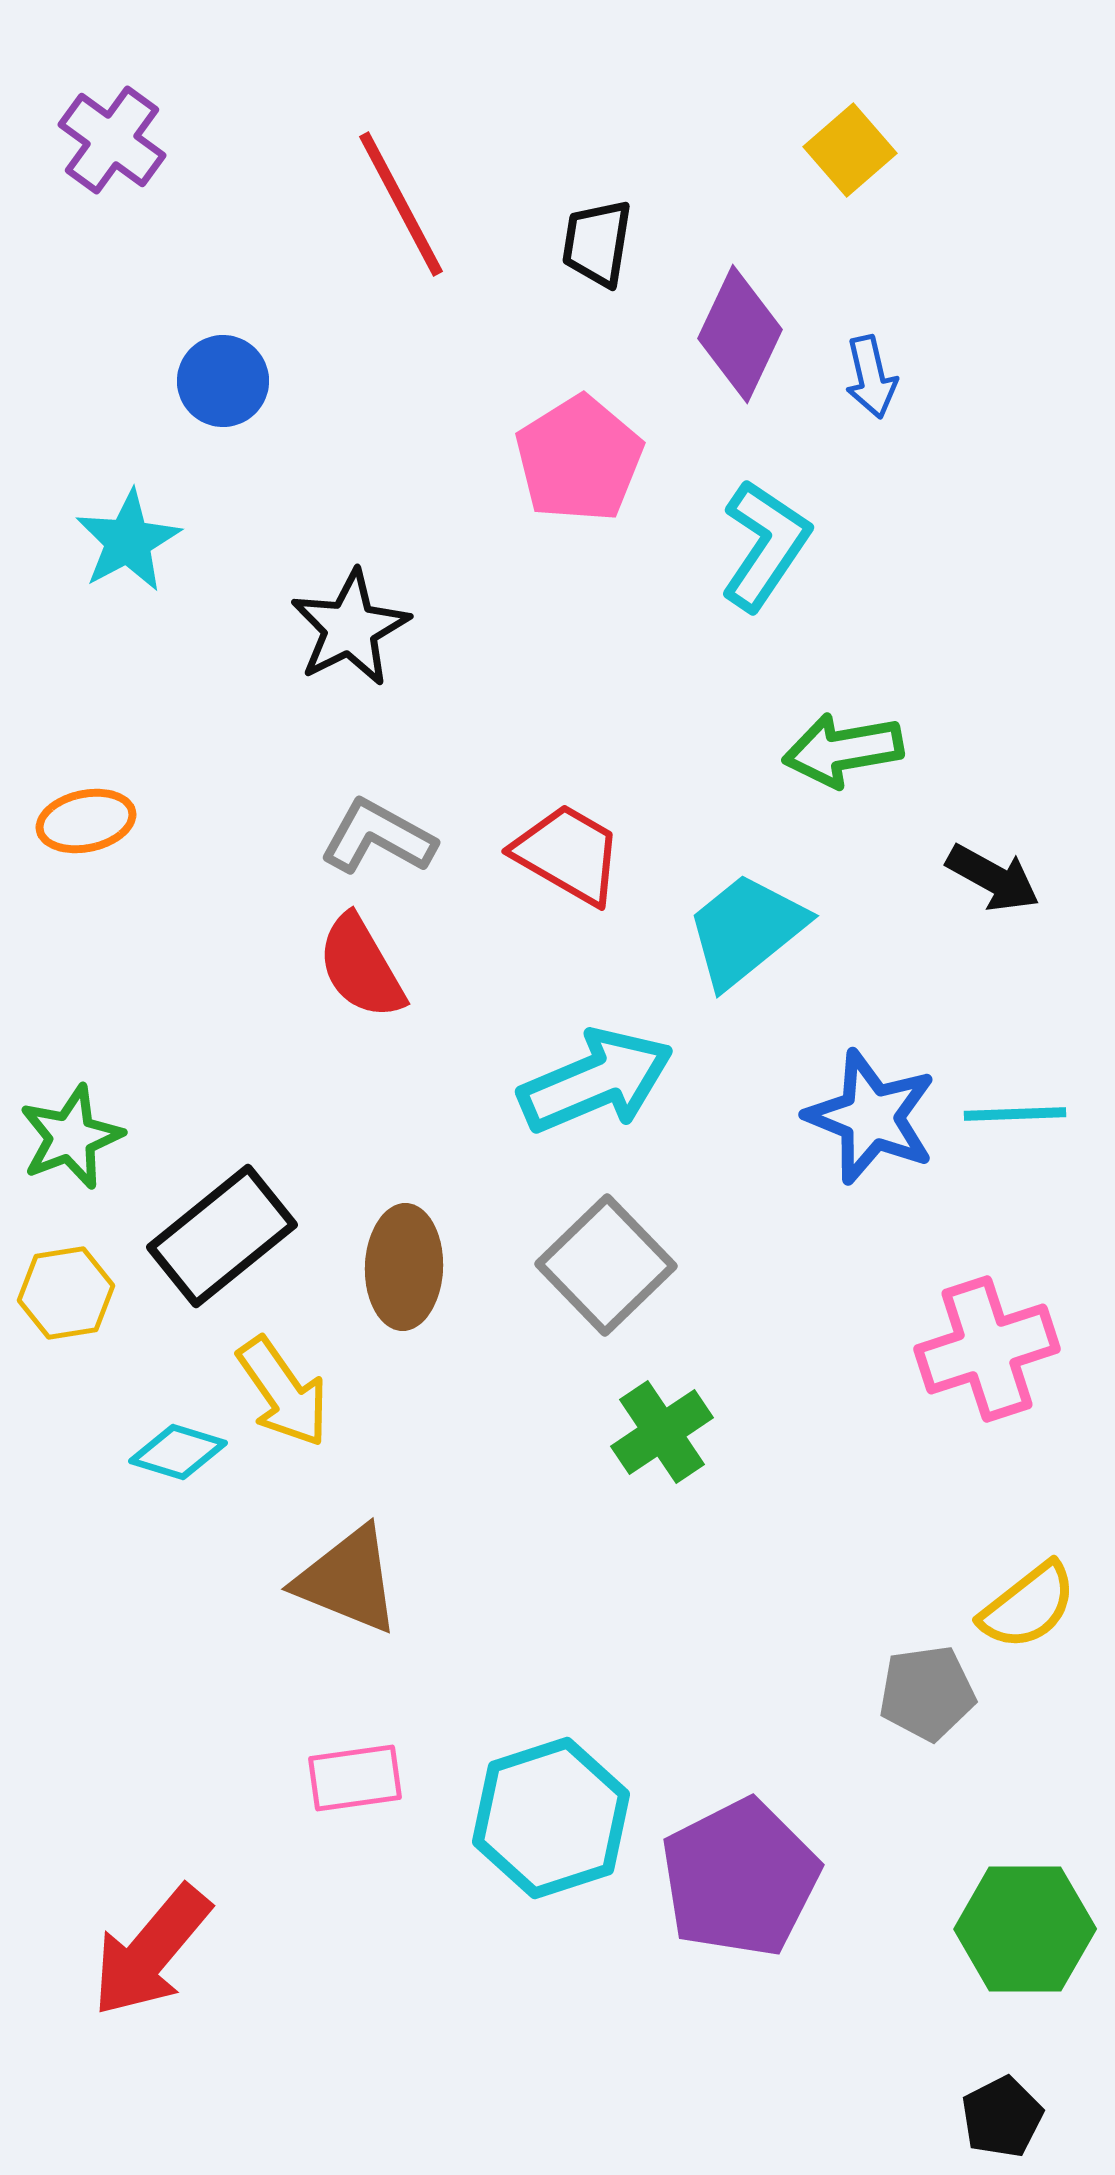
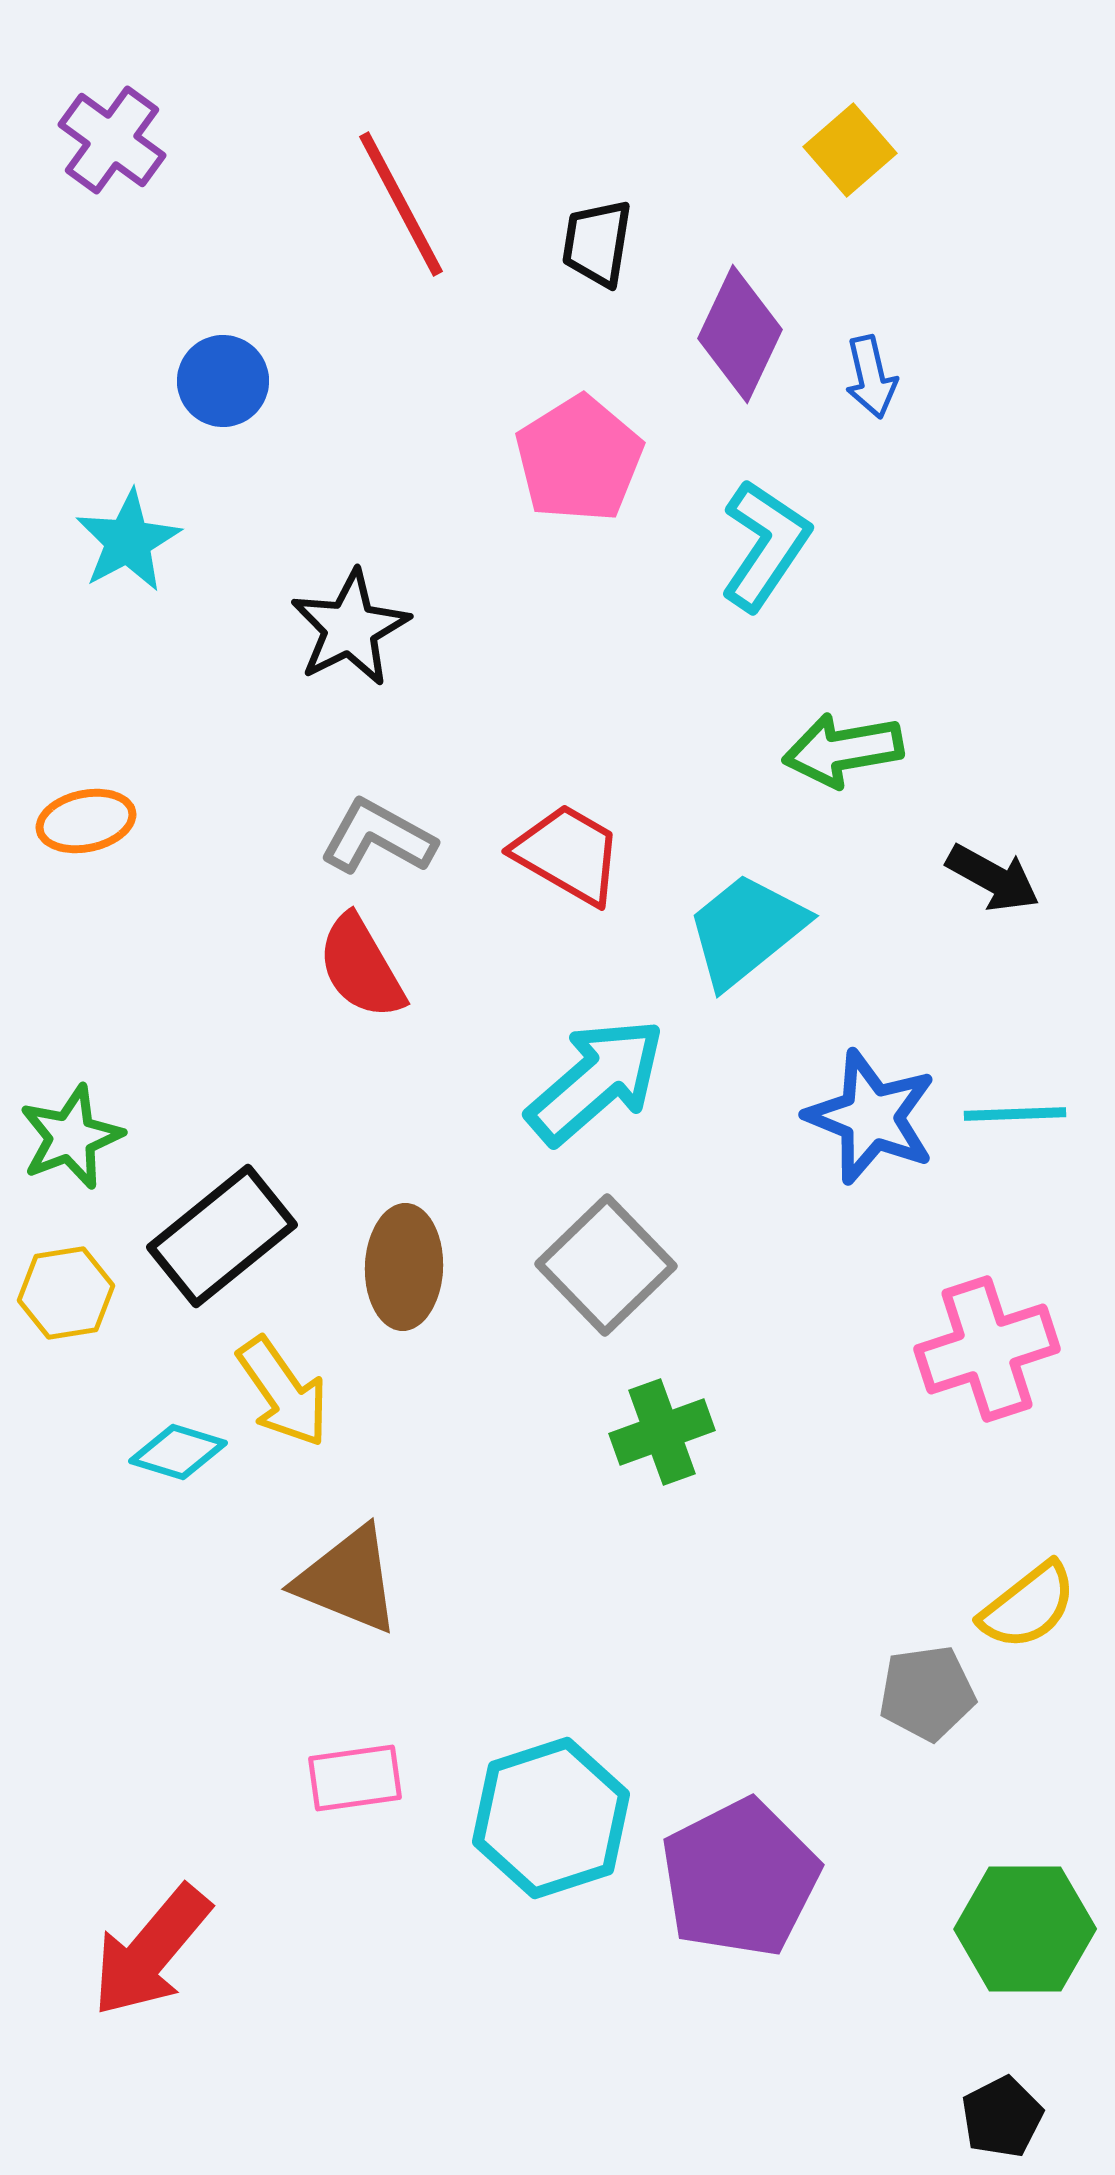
cyan arrow: rotated 18 degrees counterclockwise
green cross: rotated 14 degrees clockwise
